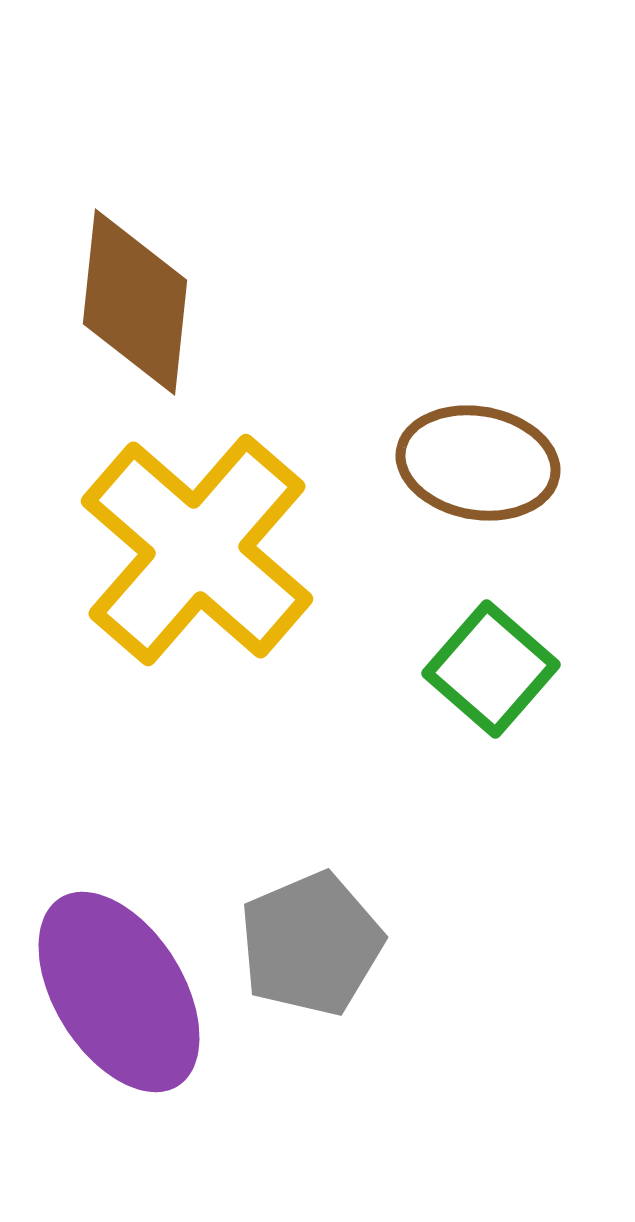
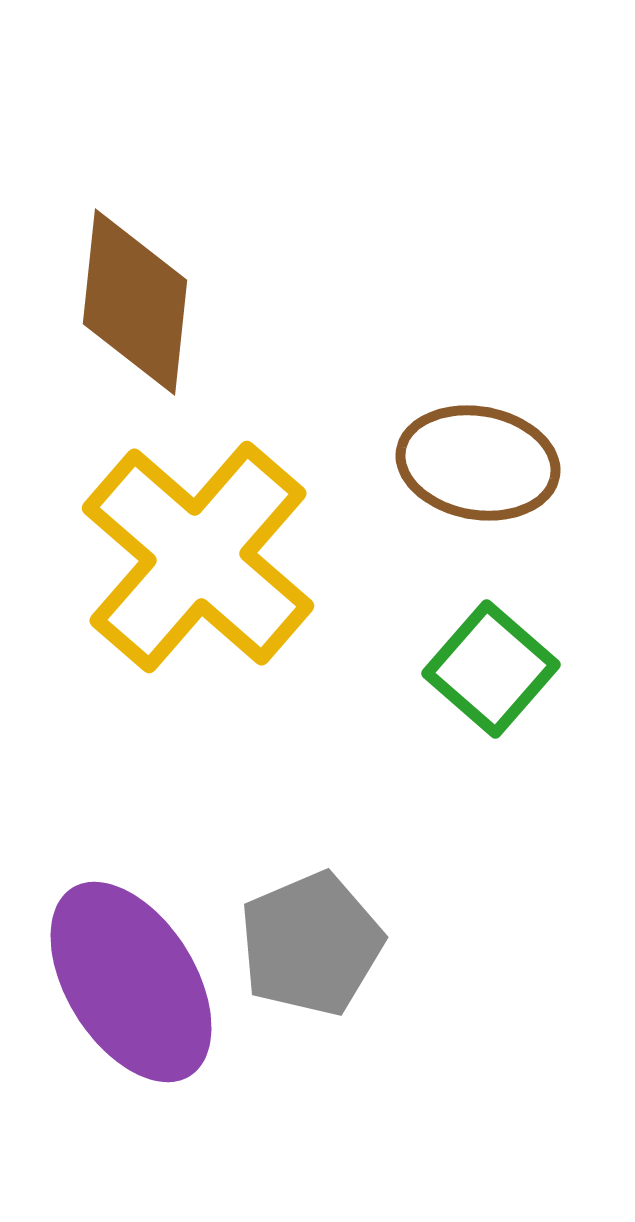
yellow cross: moved 1 px right, 7 px down
purple ellipse: moved 12 px right, 10 px up
